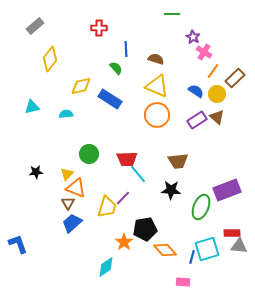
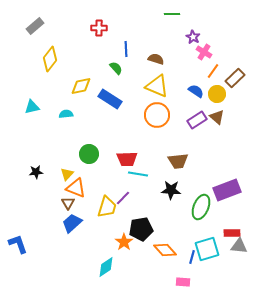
cyan line at (138, 174): rotated 42 degrees counterclockwise
black pentagon at (145, 229): moved 4 px left
